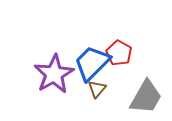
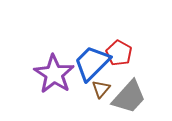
purple star: rotated 9 degrees counterclockwise
brown triangle: moved 4 px right
gray trapezoid: moved 17 px left; rotated 12 degrees clockwise
